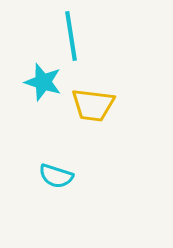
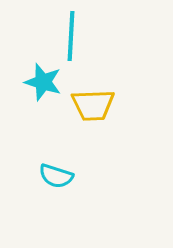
cyan line: rotated 12 degrees clockwise
yellow trapezoid: rotated 9 degrees counterclockwise
